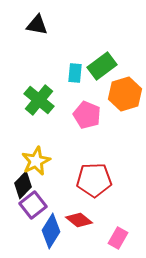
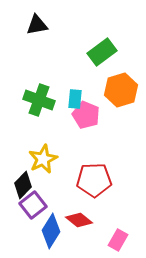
black triangle: rotated 20 degrees counterclockwise
green rectangle: moved 14 px up
cyan rectangle: moved 26 px down
orange hexagon: moved 4 px left, 4 px up
green cross: rotated 20 degrees counterclockwise
pink pentagon: moved 1 px left
yellow star: moved 7 px right, 2 px up
pink rectangle: moved 2 px down
